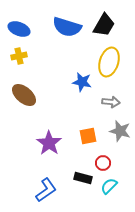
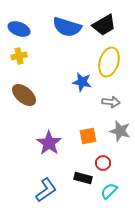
black trapezoid: rotated 30 degrees clockwise
cyan semicircle: moved 5 px down
